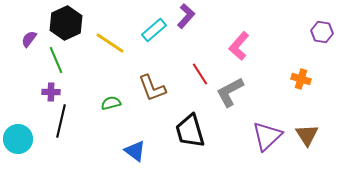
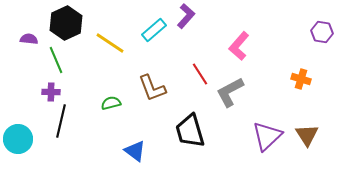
purple semicircle: rotated 60 degrees clockwise
